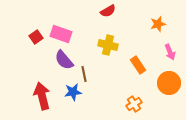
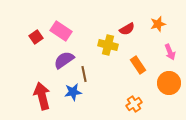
red semicircle: moved 19 px right, 18 px down
pink rectangle: moved 3 px up; rotated 15 degrees clockwise
purple semicircle: rotated 95 degrees clockwise
